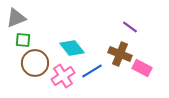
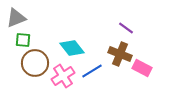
purple line: moved 4 px left, 1 px down
